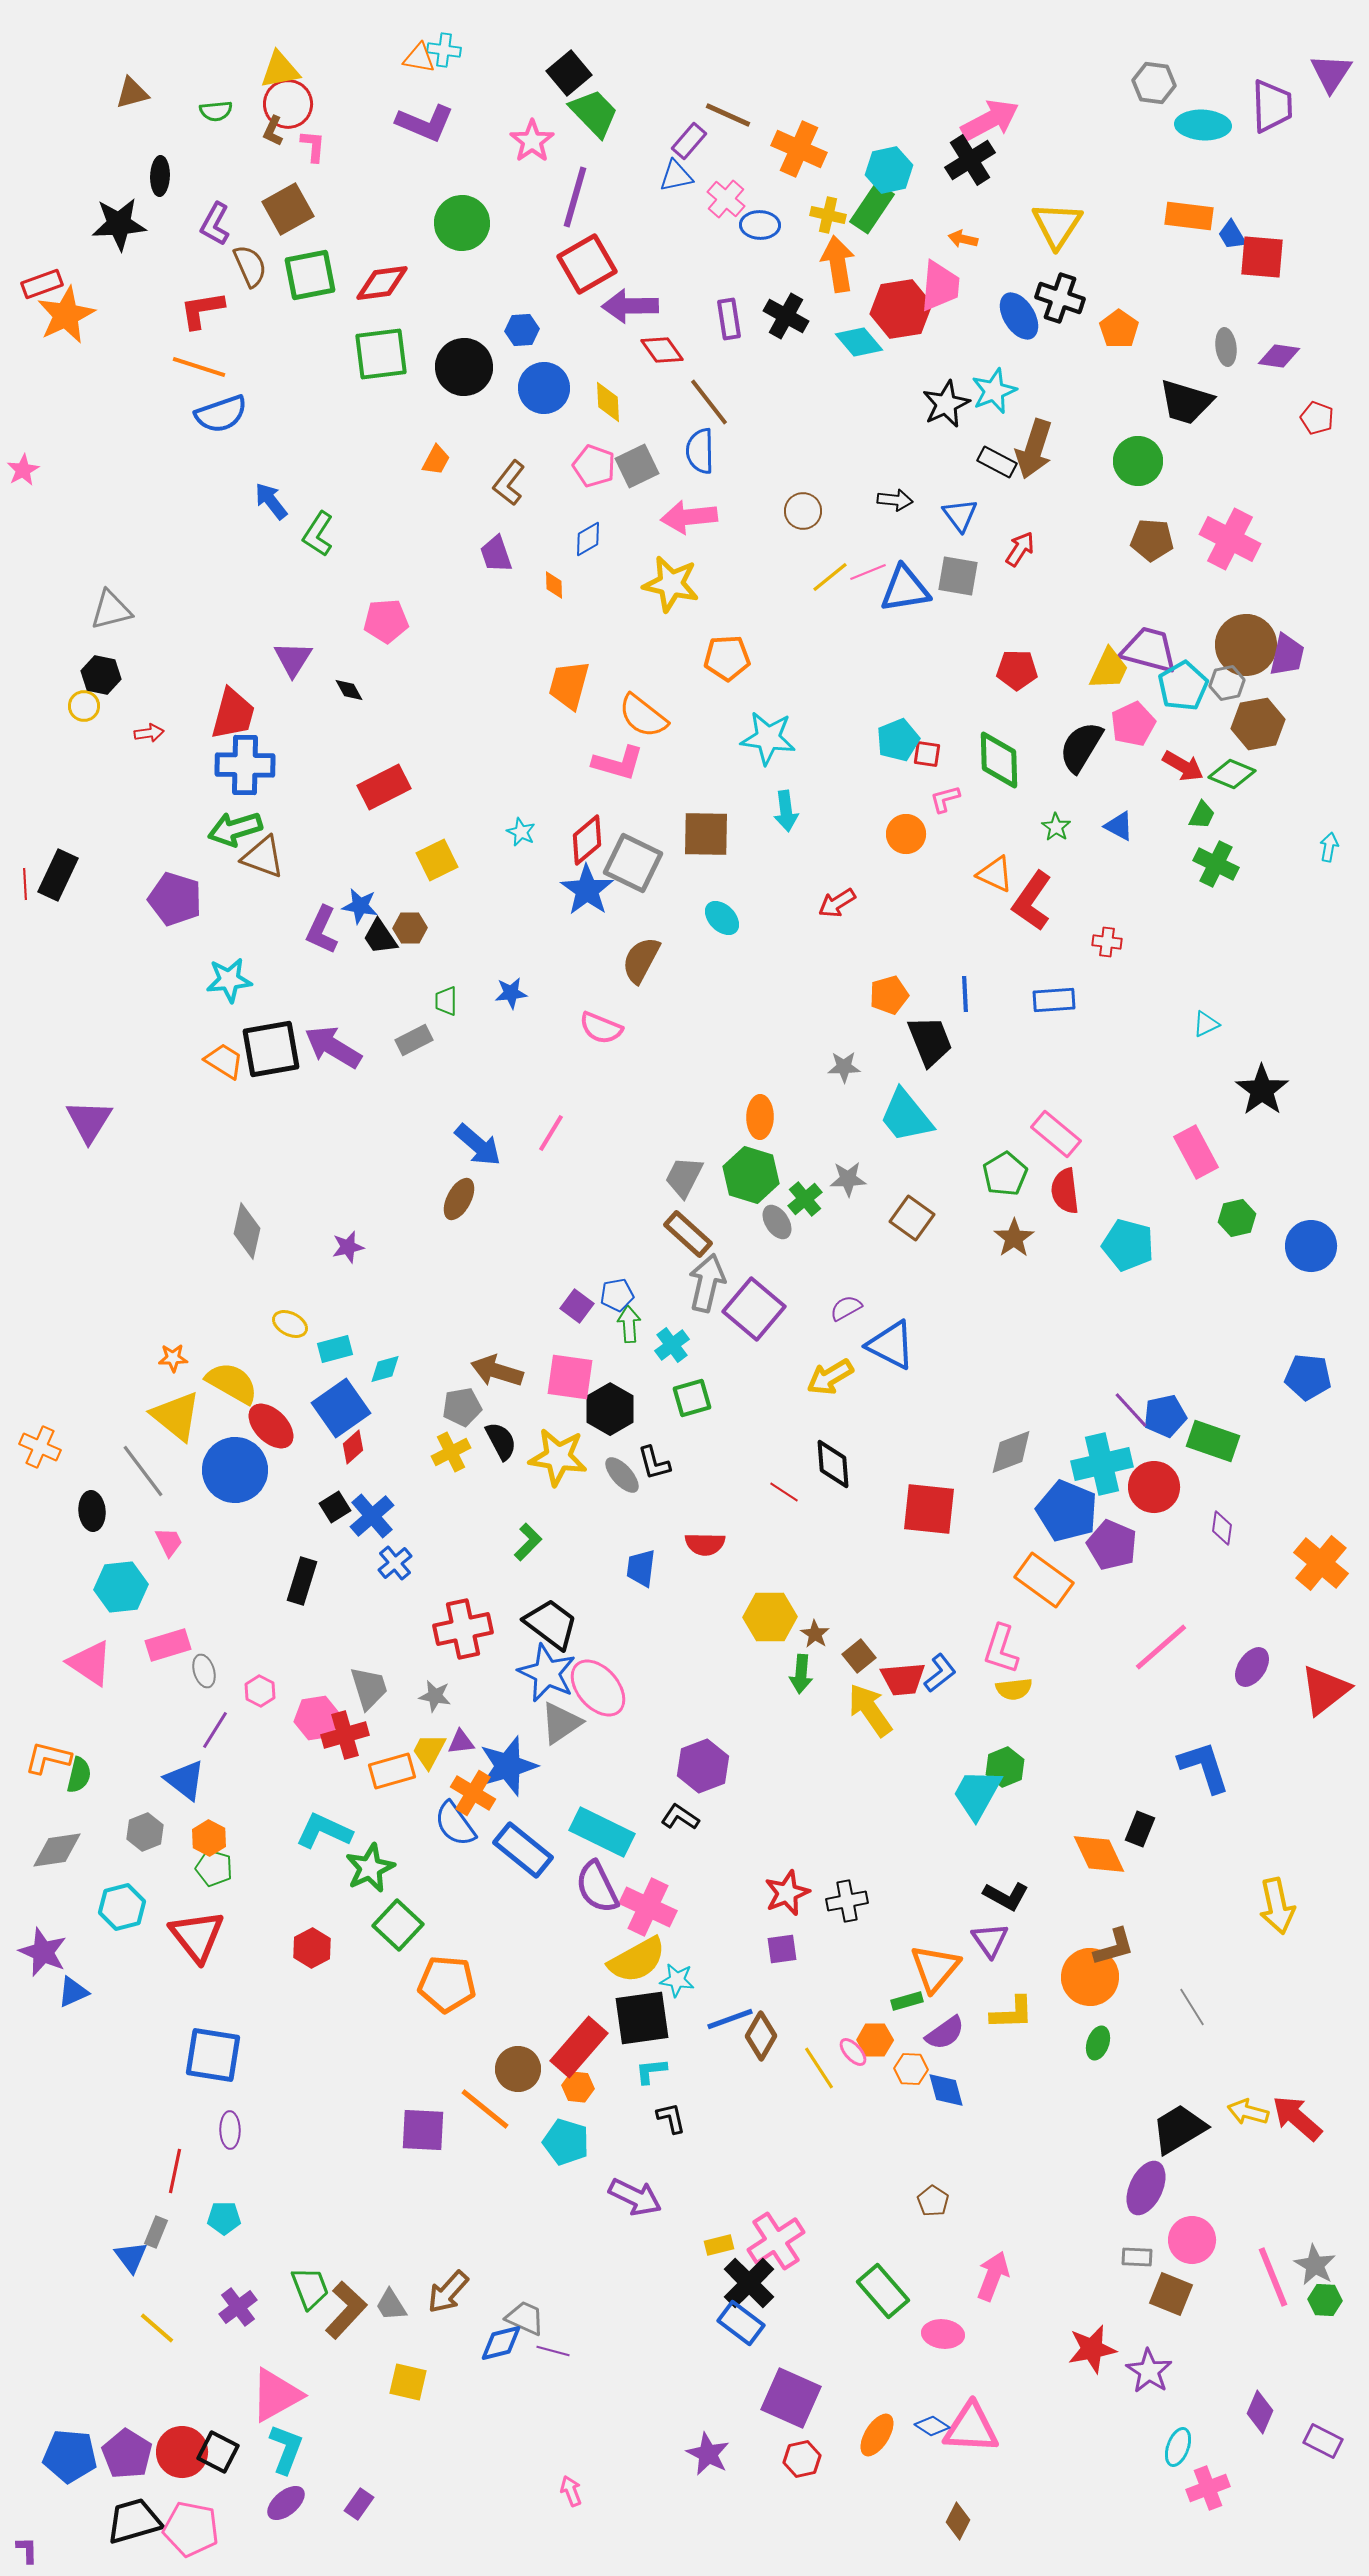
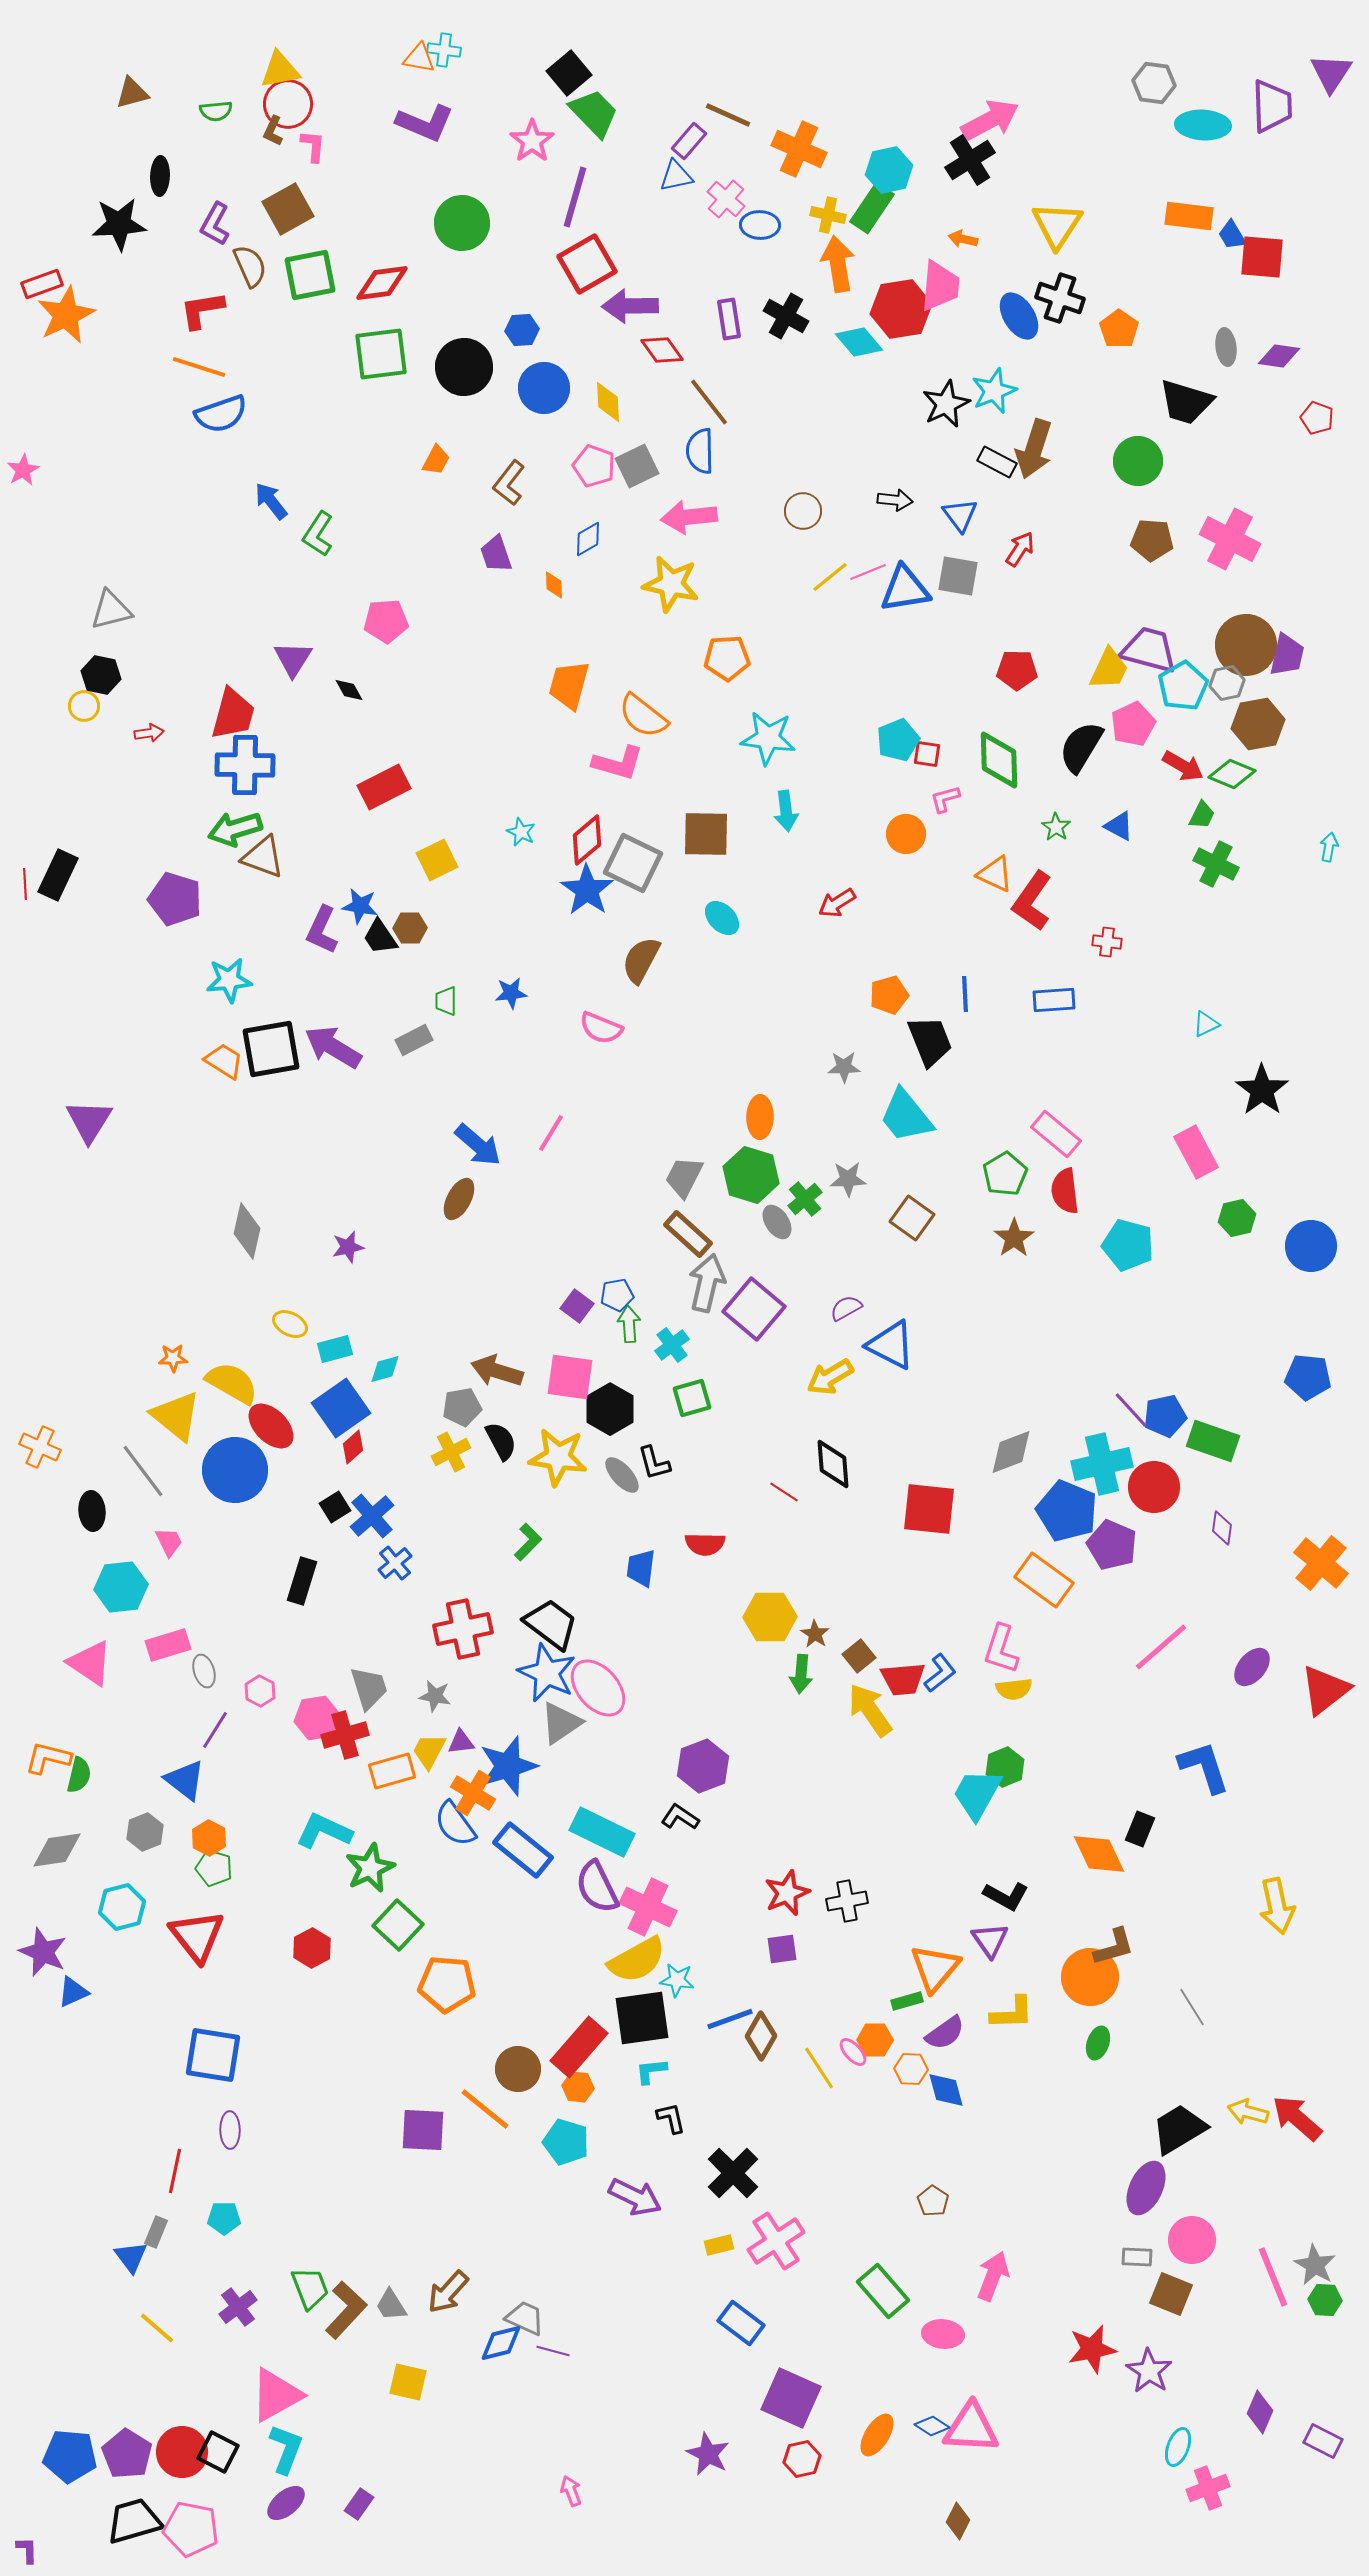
purple ellipse at (1252, 1667): rotated 6 degrees clockwise
black cross at (749, 2283): moved 16 px left, 110 px up
